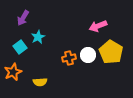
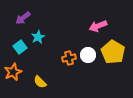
purple arrow: rotated 21 degrees clockwise
yellow pentagon: moved 2 px right
yellow semicircle: rotated 48 degrees clockwise
